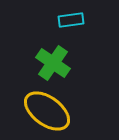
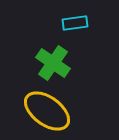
cyan rectangle: moved 4 px right, 3 px down
